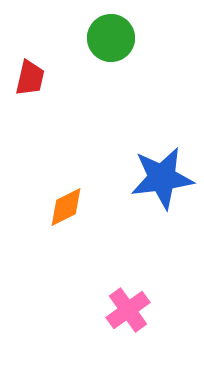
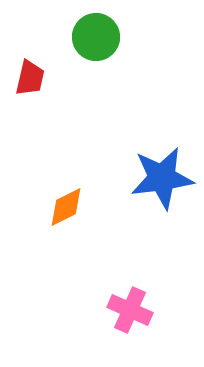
green circle: moved 15 px left, 1 px up
pink cross: moved 2 px right; rotated 30 degrees counterclockwise
